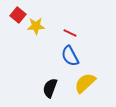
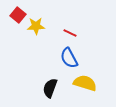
blue semicircle: moved 1 px left, 2 px down
yellow semicircle: rotated 60 degrees clockwise
